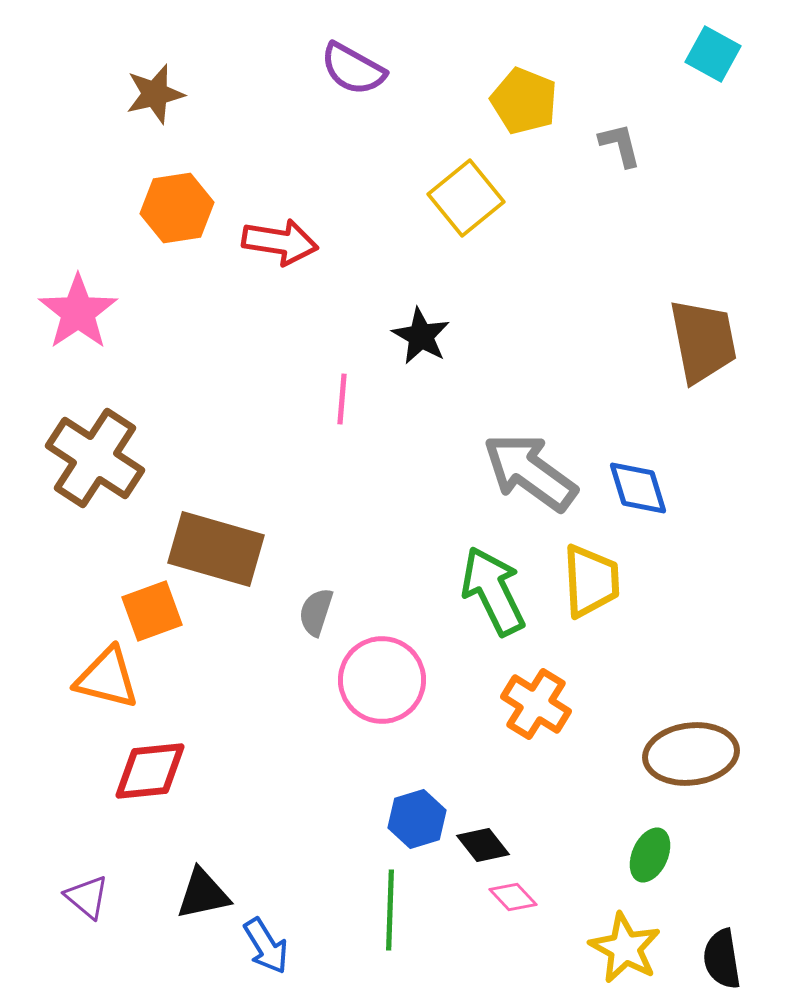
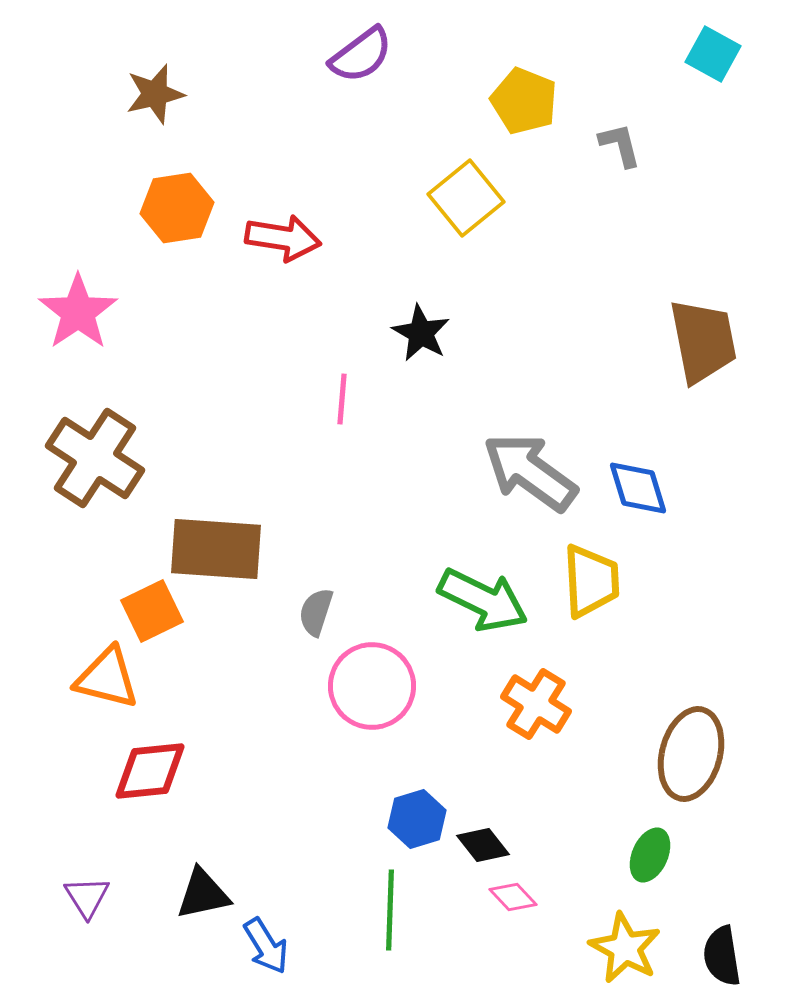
purple semicircle: moved 8 px right, 14 px up; rotated 66 degrees counterclockwise
red arrow: moved 3 px right, 4 px up
black star: moved 3 px up
brown rectangle: rotated 12 degrees counterclockwise
green arrow: moved 10 px left, 9 px down; rotated 142 degrees clockwise
orange square: rotated 6 degrees counterclockwise
pink circle: moved 10 px left, 6 px down
brown ellipse: rotated 68 degrees counterclockwise
purple triangle: rotated 18 degrees clockwise
black semicircle: moved 3 px up
